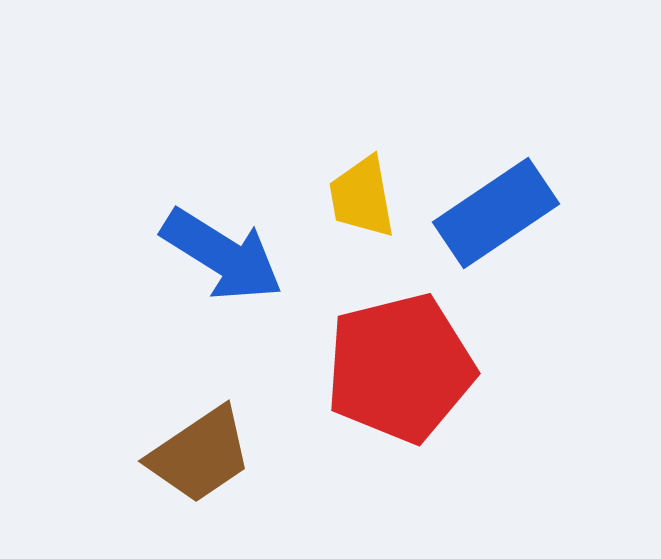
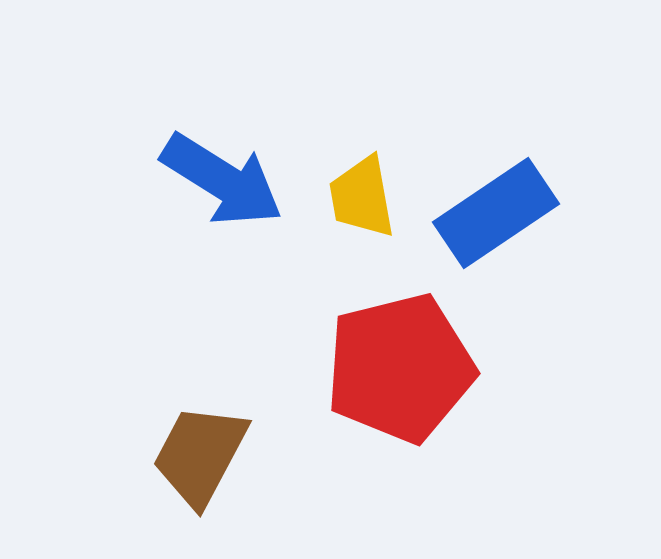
blue arrow: moved 75 px up
brown trapezoid: rotated 152 degrees clockwise
